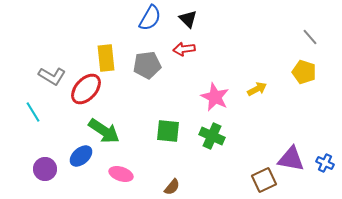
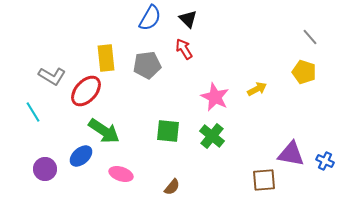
red arrow: rotated 65 degrees clockwise
red ellipse: moved 2 px down
green cross: rotated 15 degrees clockwise
purple triangle: moved 5 px up
blue cross: moved 2 px up
brown square: rotated 20 degrees clockwise
